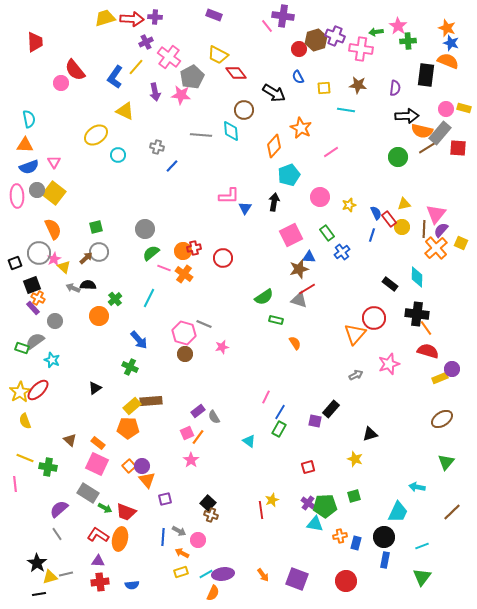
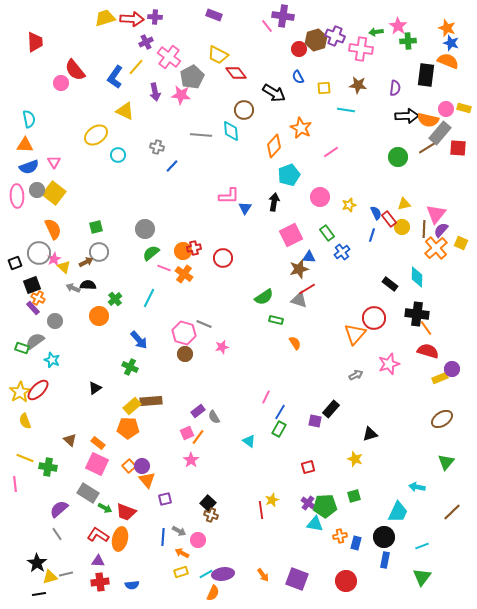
orange semicircle at (422, 131): moved 6 px right, 11 px up
brown arrow at (86, 258): moved 4 px down; rotated 16 degrees clockwise
